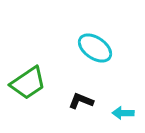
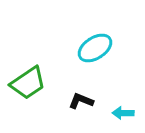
cyan ellipse: rotated 68 degrees counterclockwise
